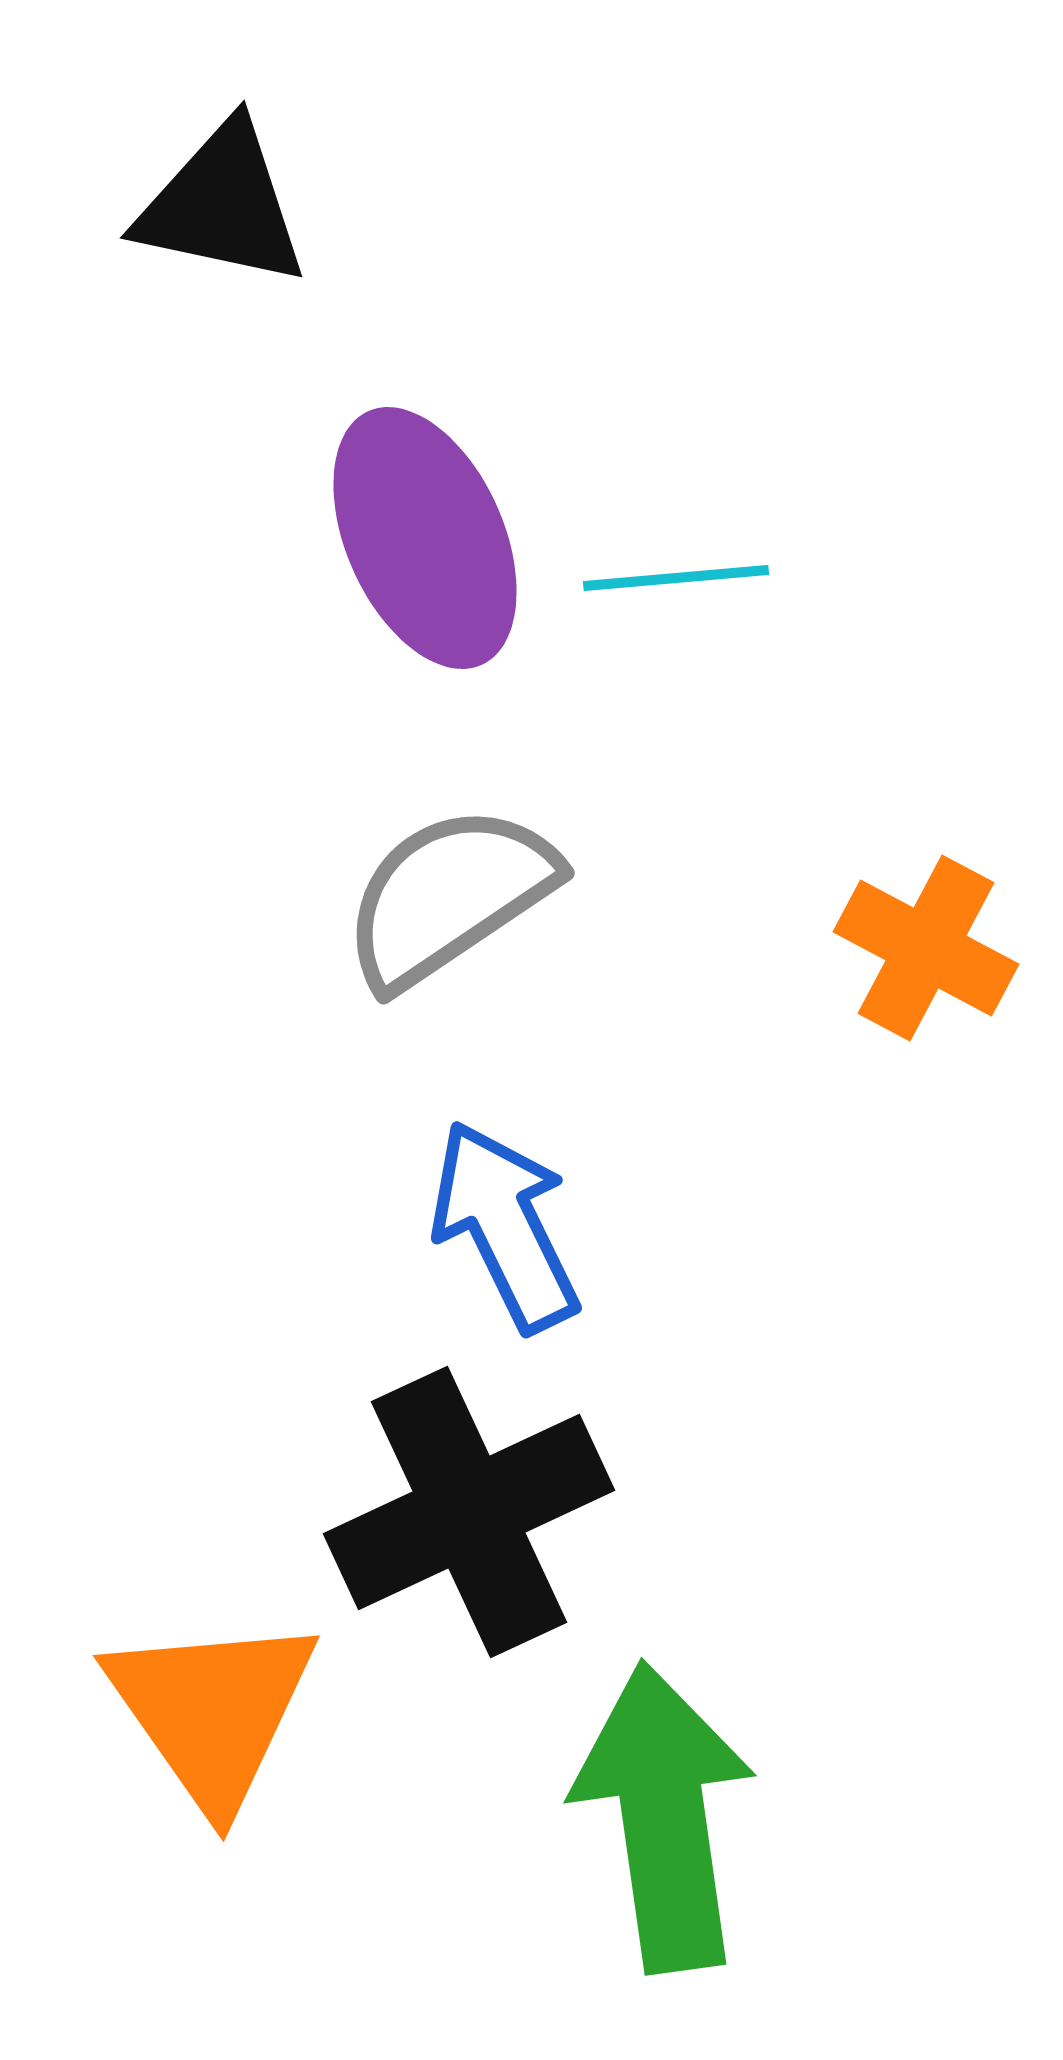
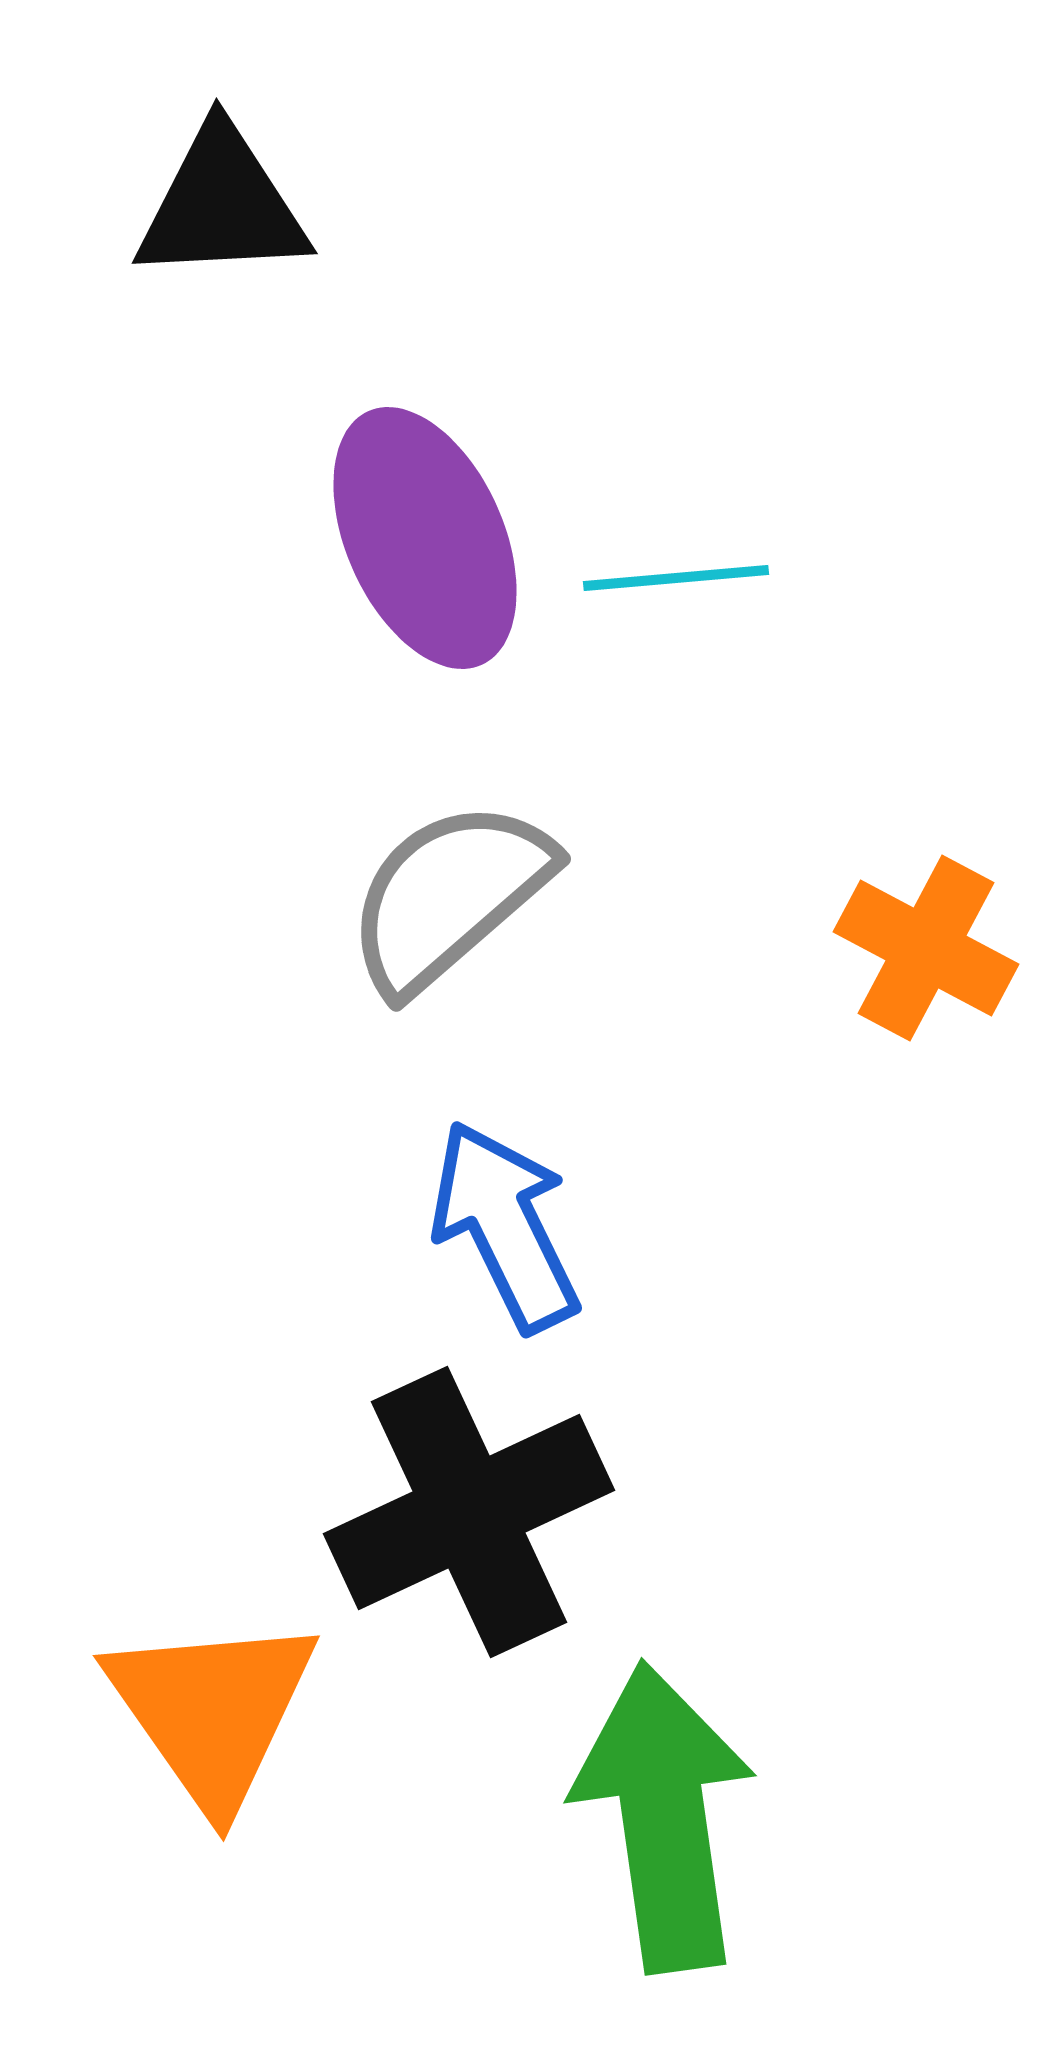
black triangle: rotated 15 degrees counterclockwise
gray semicircle: rotated 7 degrees counterclockwise
